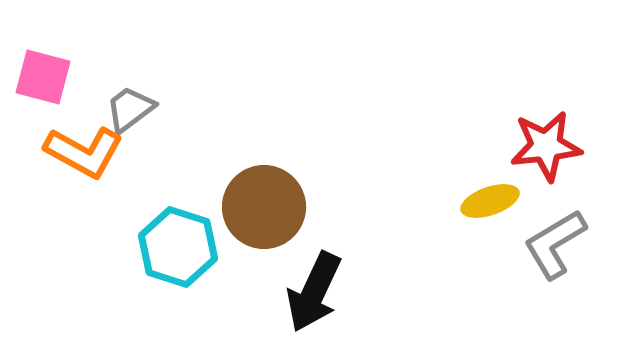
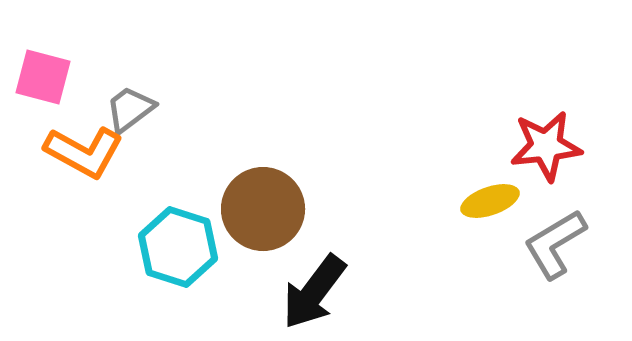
brown circle: moved 1 px left, 2 px down
black arrow: rotated 12 degrees clockwise
